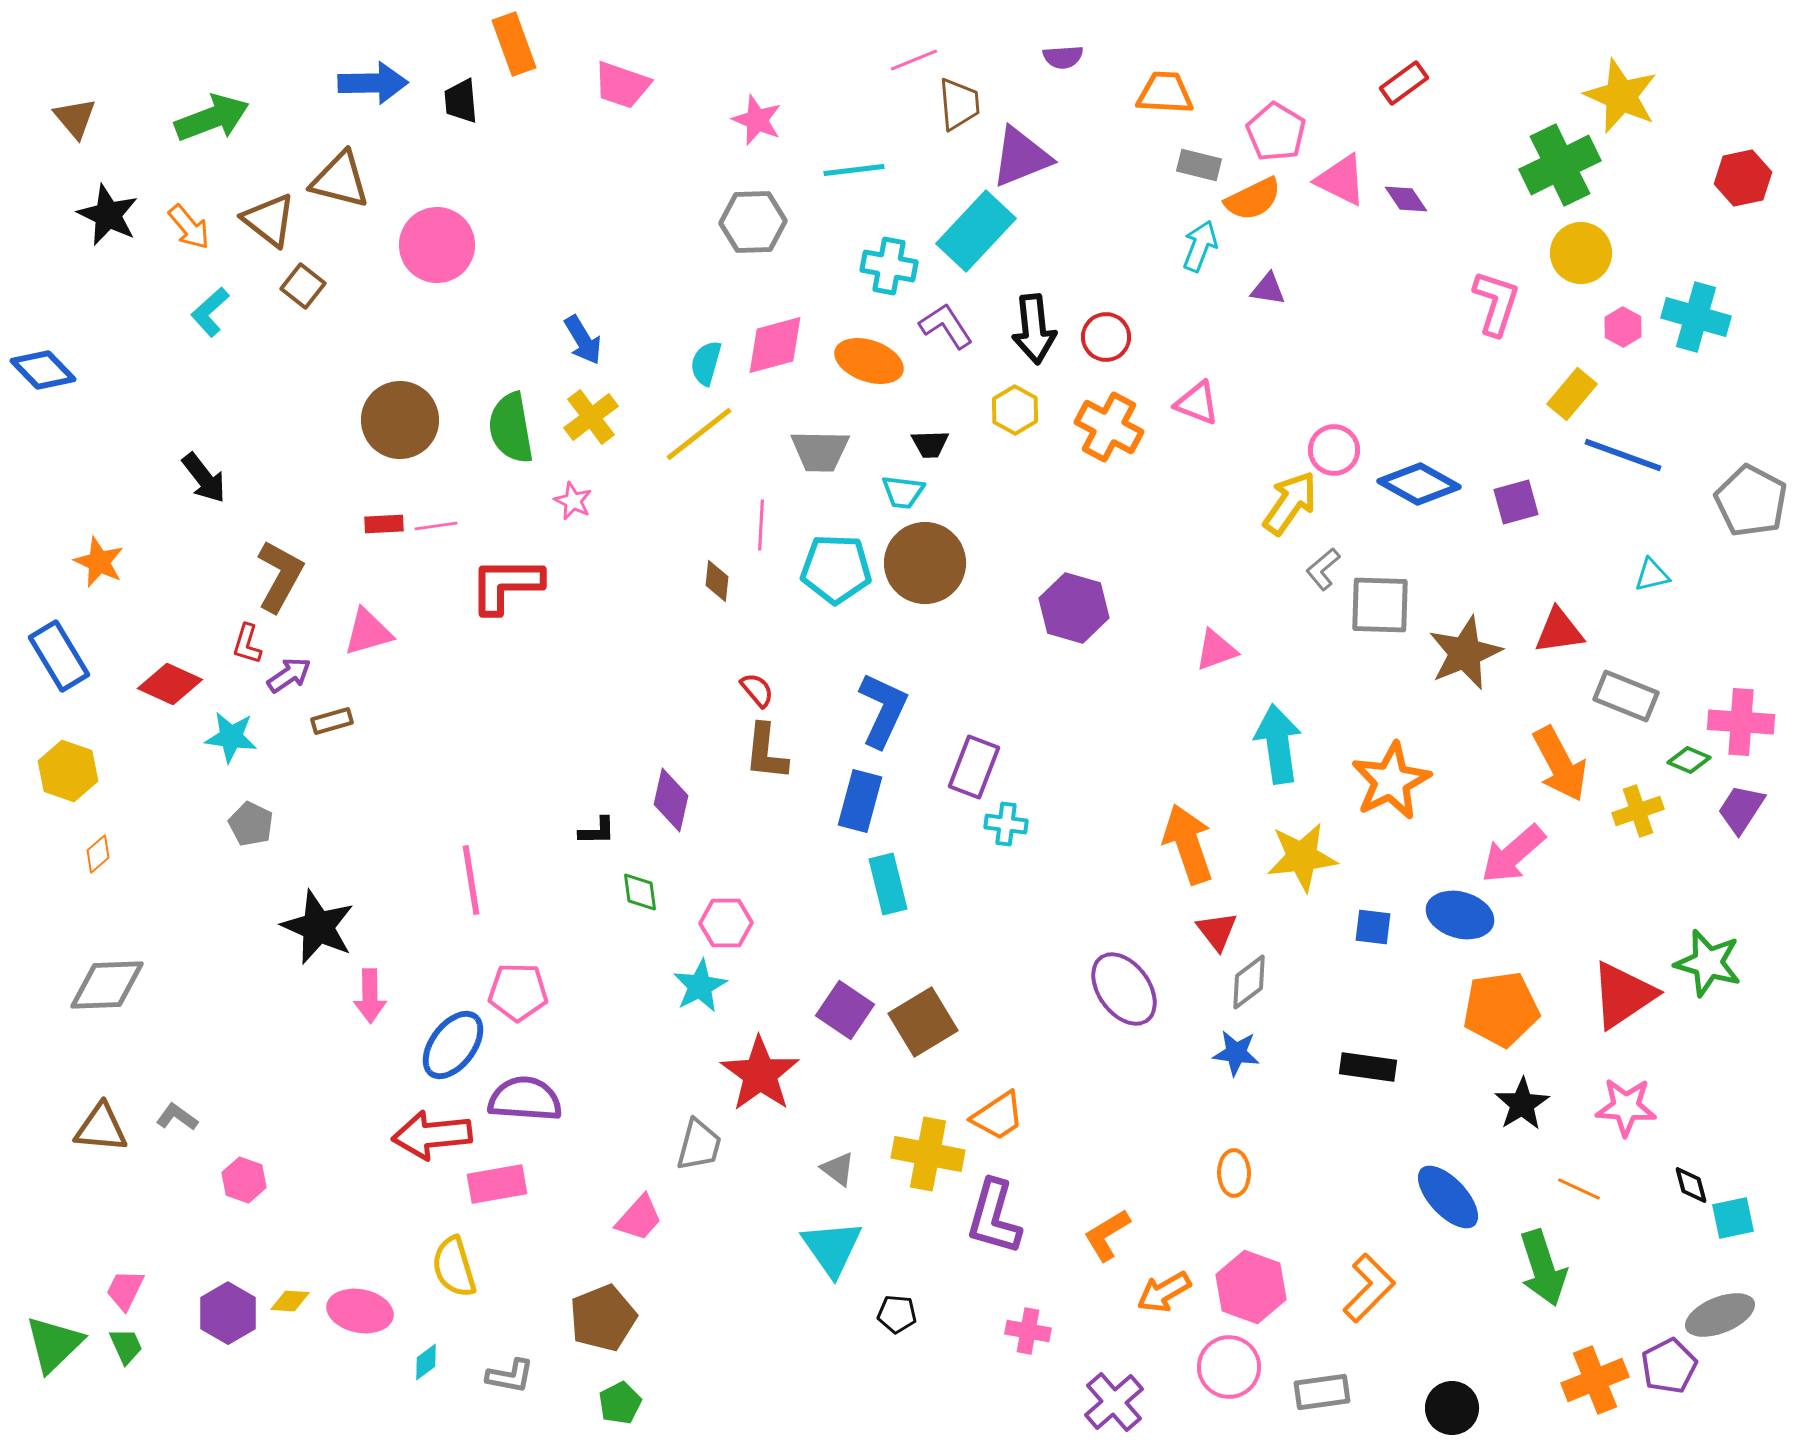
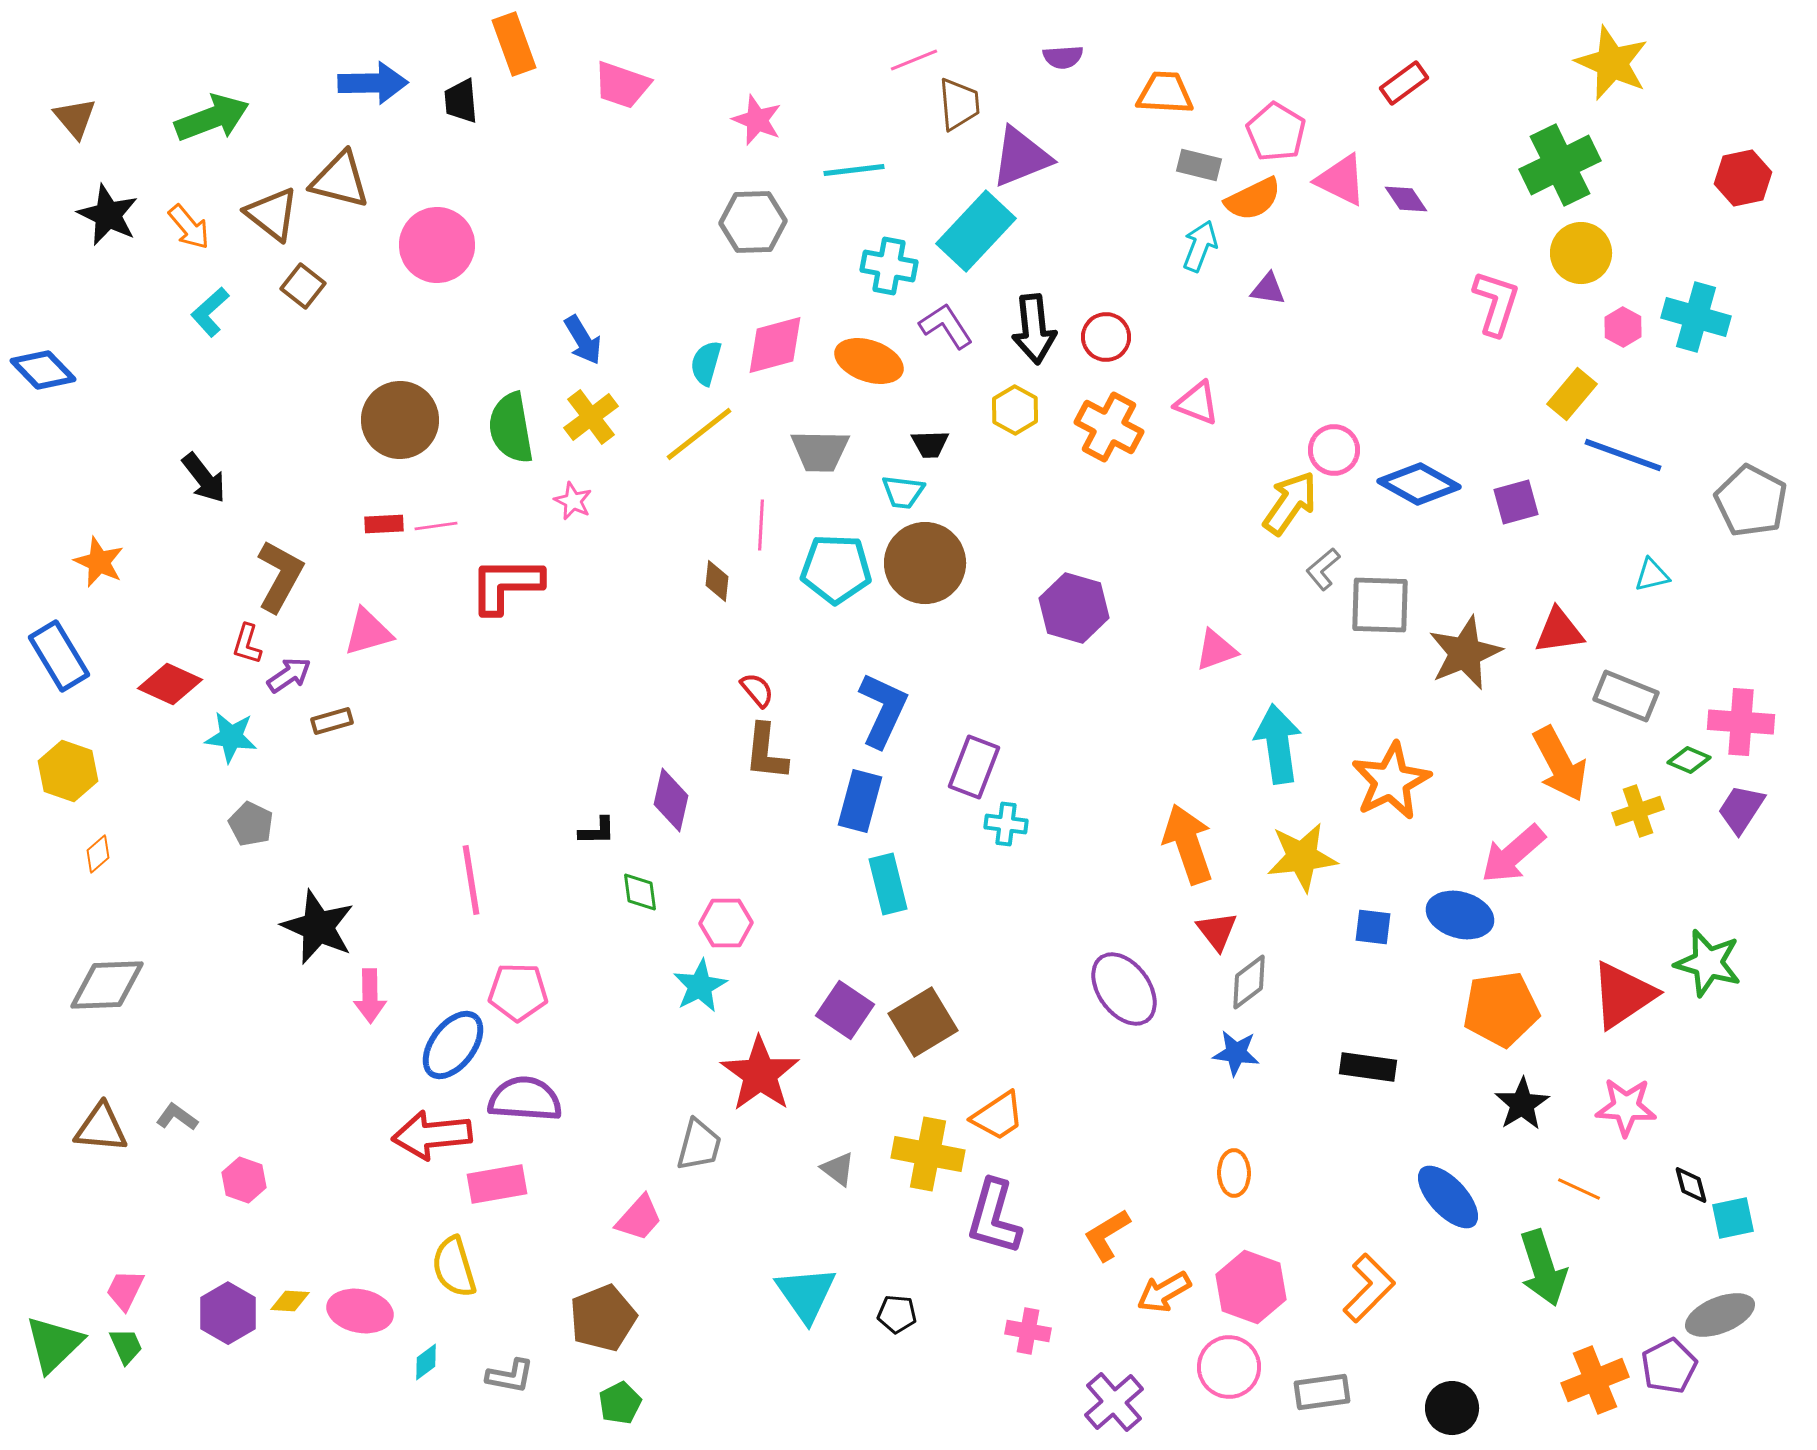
yellow star at (1621, 96): moved 9 px left, 33 px up
brown triangle at (269, 220): moved 3 px right, 6 px up
cyan triangle at (832, 1248): moved 26 px left, 46 px down
